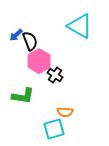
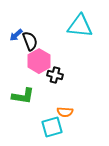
cyan triangle: rotated 24 degrees counterclockwise
black cross: rotated 21 degrees counterclockwise
cyan square: moved 2 px left, 2 px up
